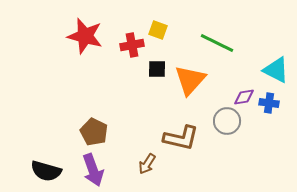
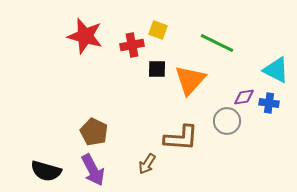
brown L-shape: rotated 9 degrees counterclockwise
purple arrow: rotated 8 degrees counterclockwise
